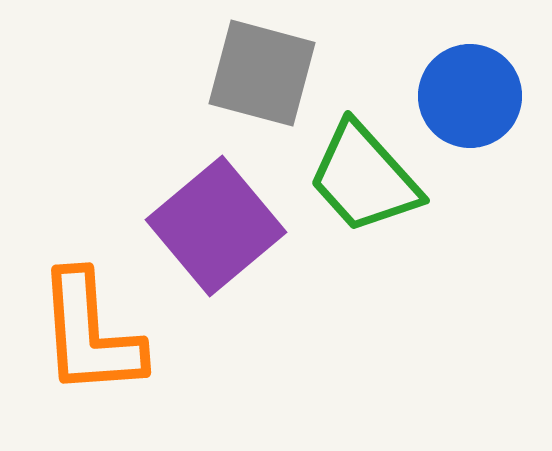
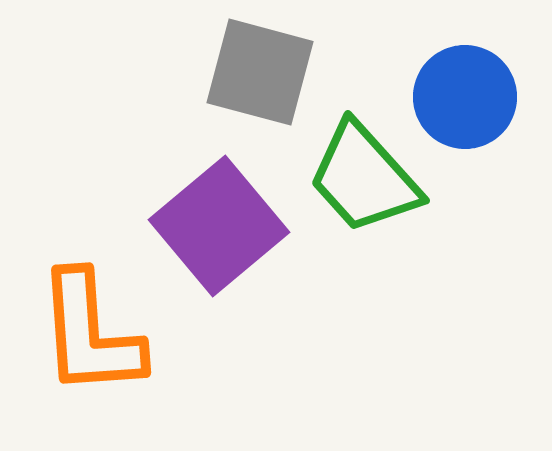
gray square: moved 2 px left, 1 px up
blue circle: moved 5 px left, 1 px down
purple square: moved 3 px right
